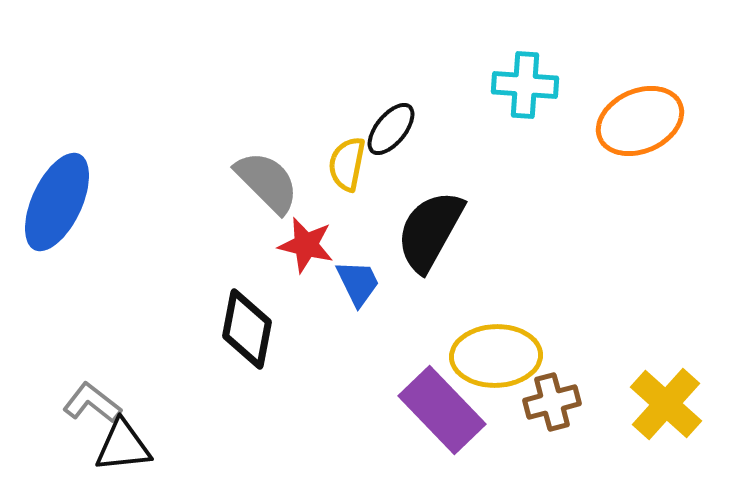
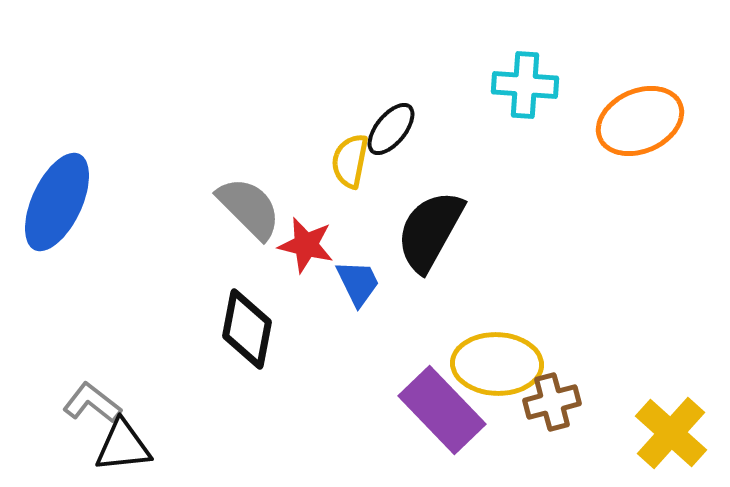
yellow semicircle: moved 3 px right, 3 px up
gray semicircle: moved 18 px left, 26 px down
yellow ellipse: moved 1 px right, 8 px down; rotated 4 degrees clockwise
yellow cross: moved 5 px right, 29 px down
